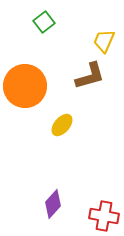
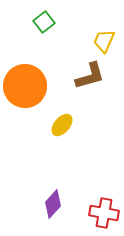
red cross: moved 3 px up
